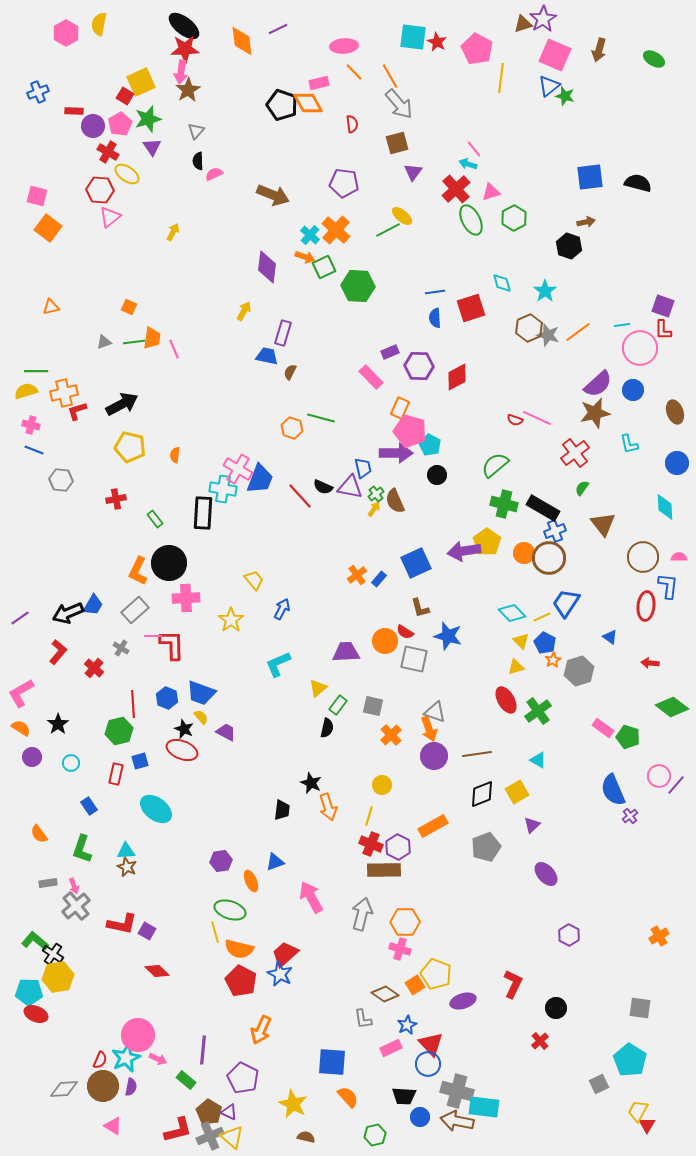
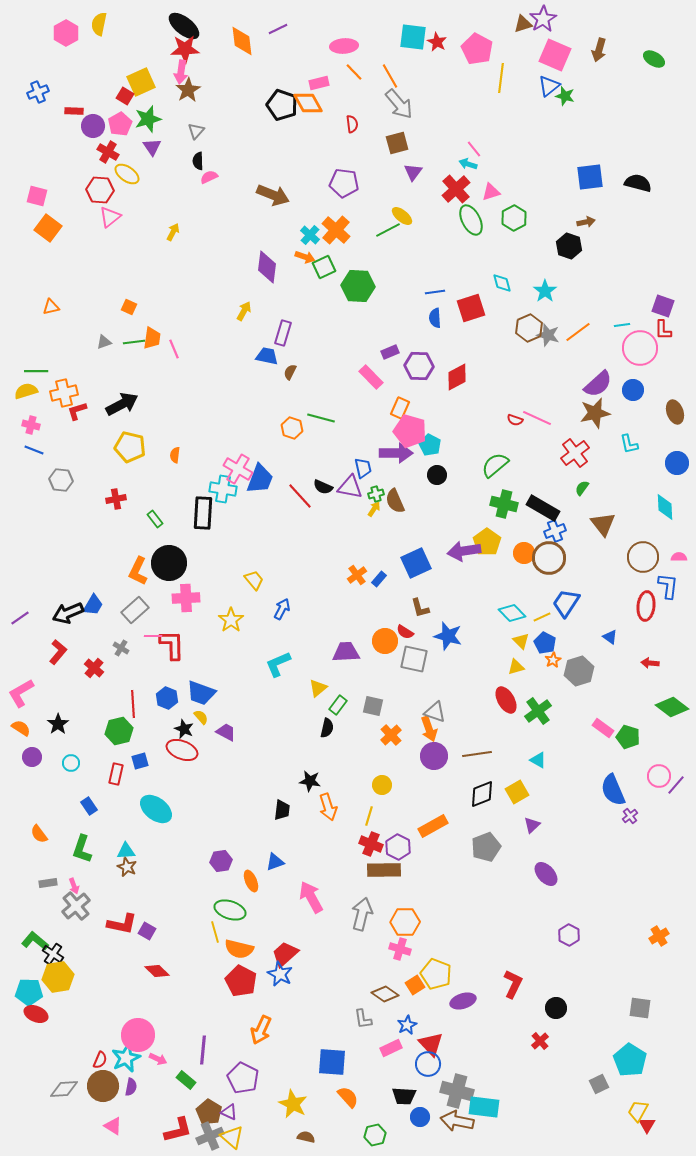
pink semicircle at (214, 174): moved 5 px left, 3 px down
green cross at (376, 494): rotated 21 degrees clockwise
black star at (311, 783): moved 1 px left, 2 px up; rotated 15 degrees counterclockwise
